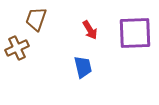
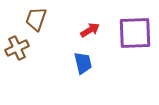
red arrow: rotated 90 degrees counterclockwise
blue trapezoid: moved 4 px up
